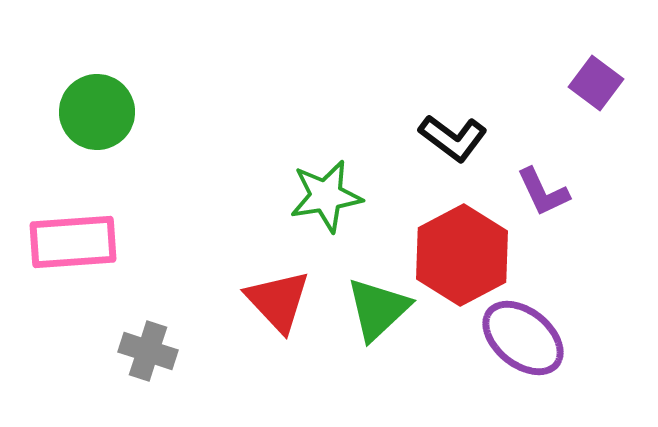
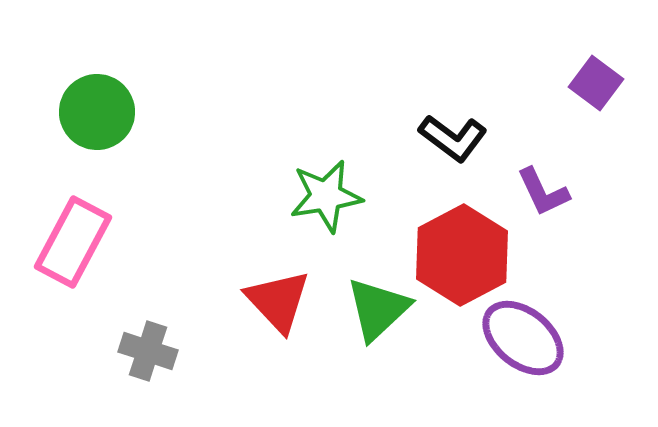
pink rectangle: rotated 58 degrees counterclockwise
